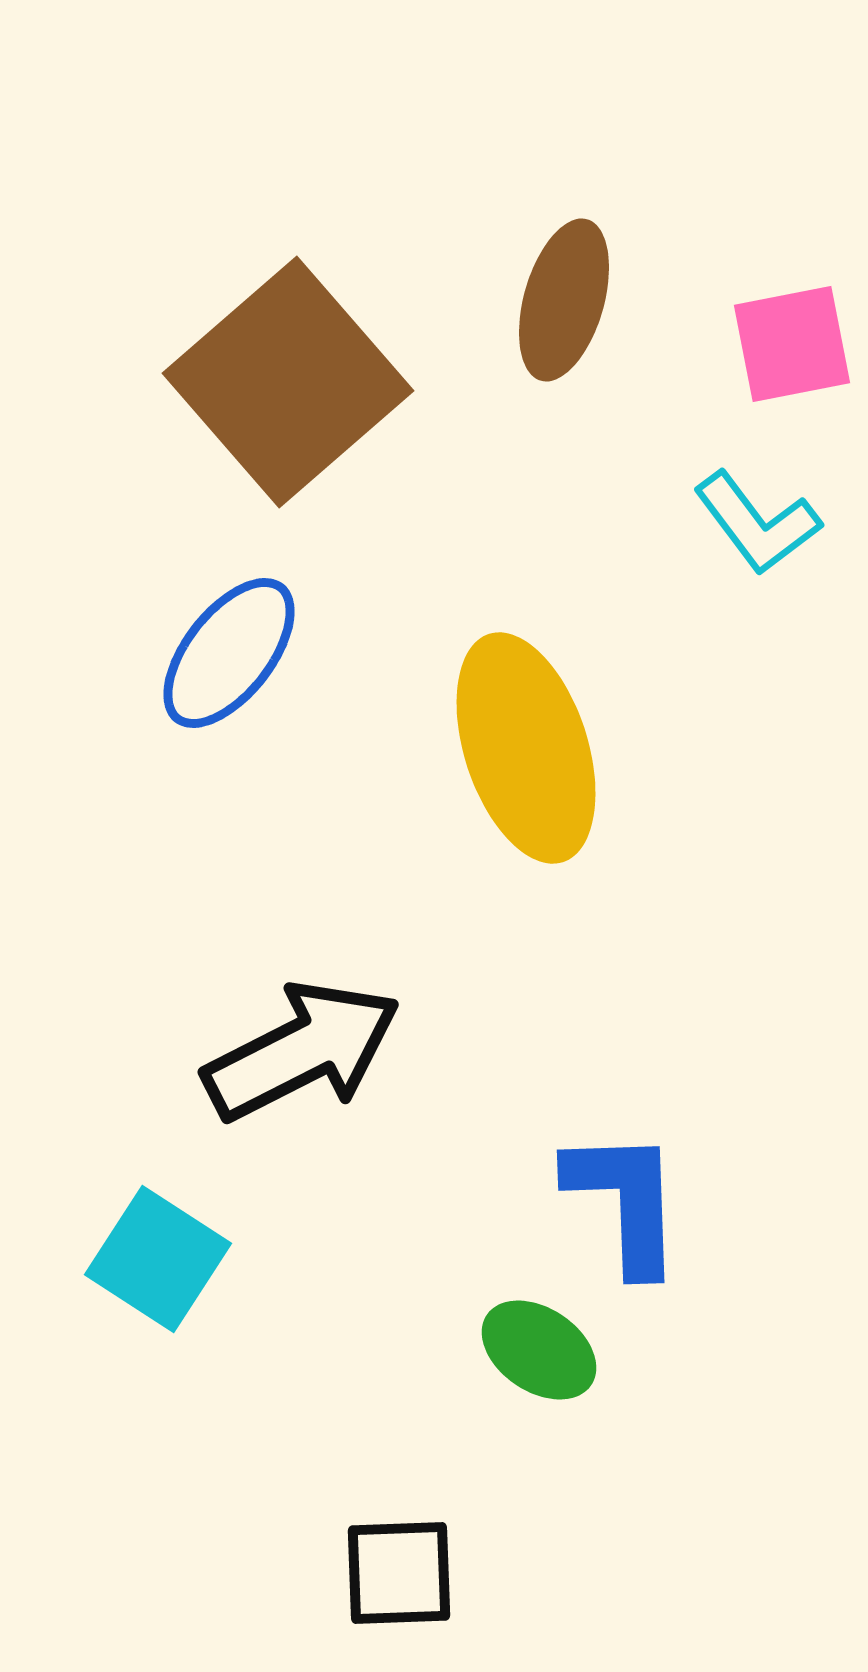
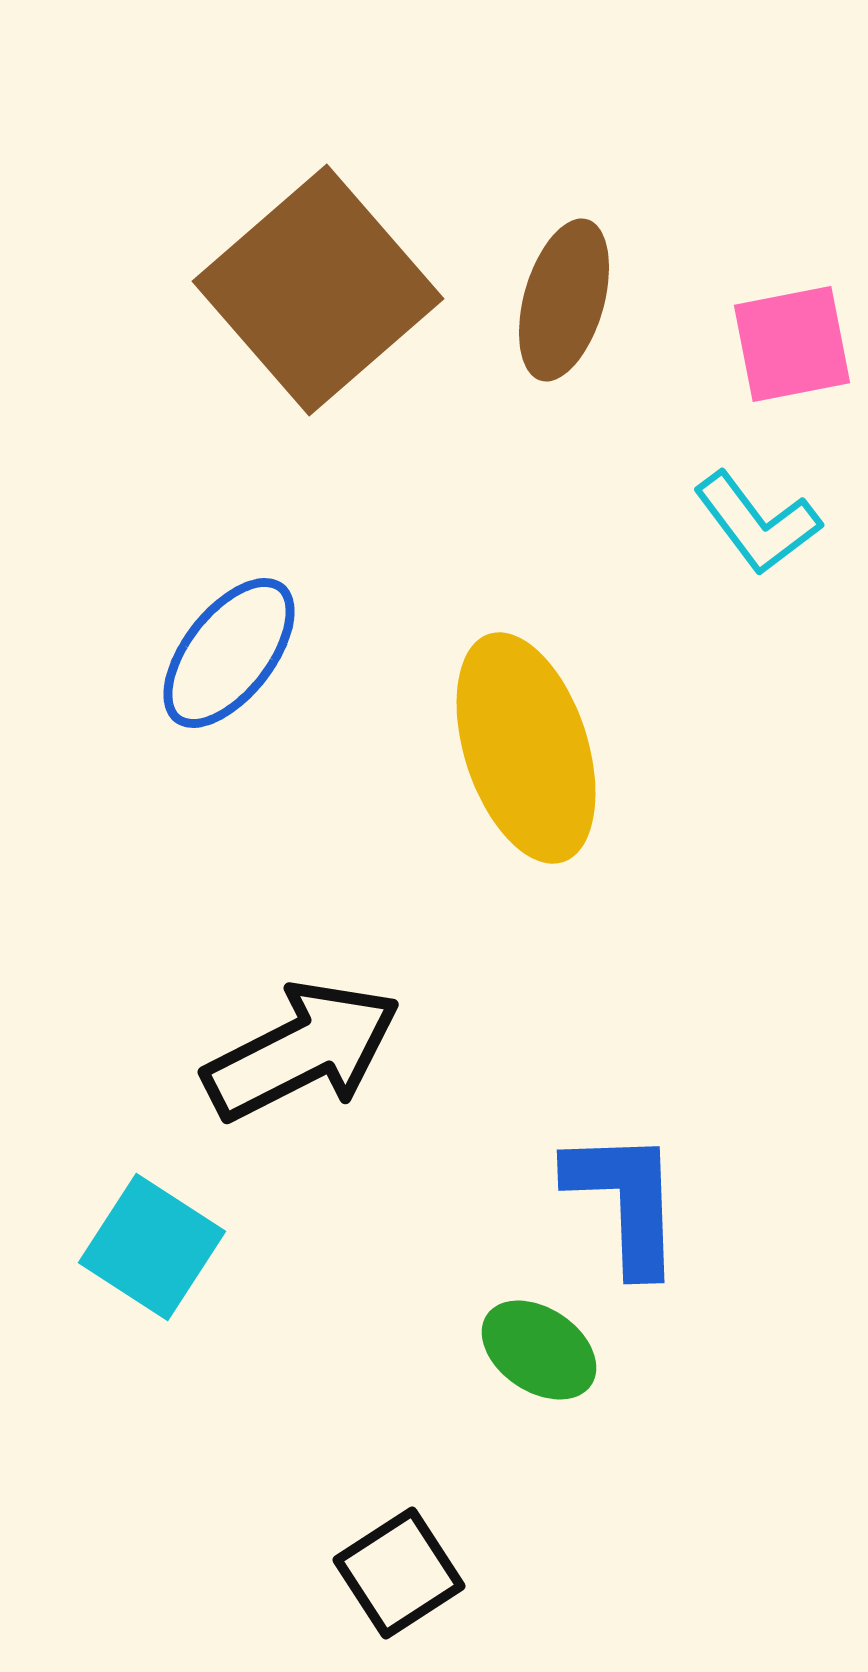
brown square: moved 30 px right, 92 px up
cyan square: moved 6 px left, 12 px up
black square: rotated 31 degrees counterclockwise
